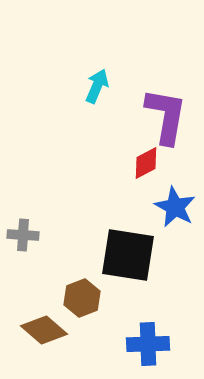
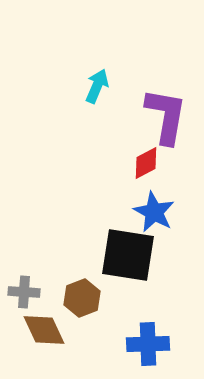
blue star: moved 21 px left, 5 px down
gray cross: moved 1 px right, 57 px down
brown diamond: rotated 24 degrees clockwise
